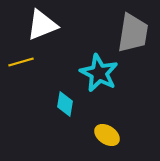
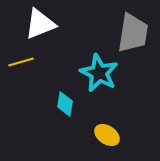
white triangle: moved 2 px left, 1 px up
